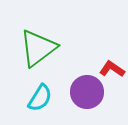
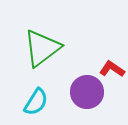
green triangle: moved 4 px right
cyan semicircle: moved 4 px left, 4 px down
